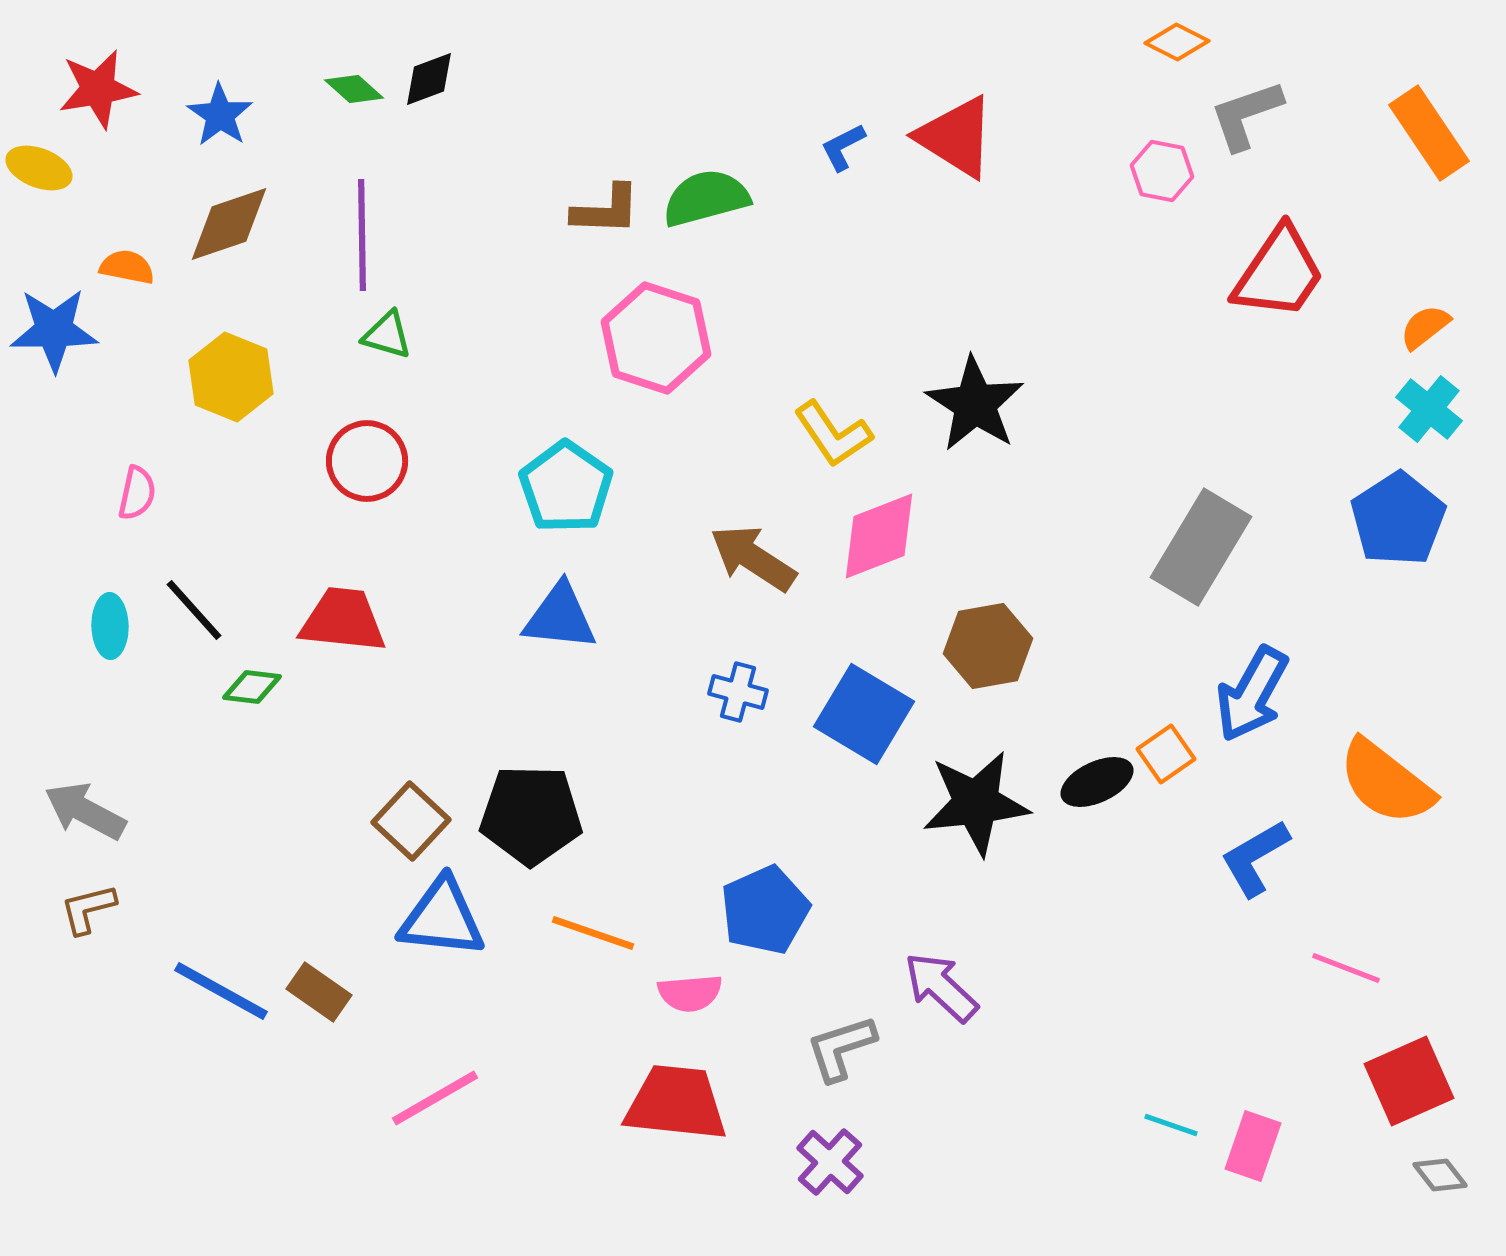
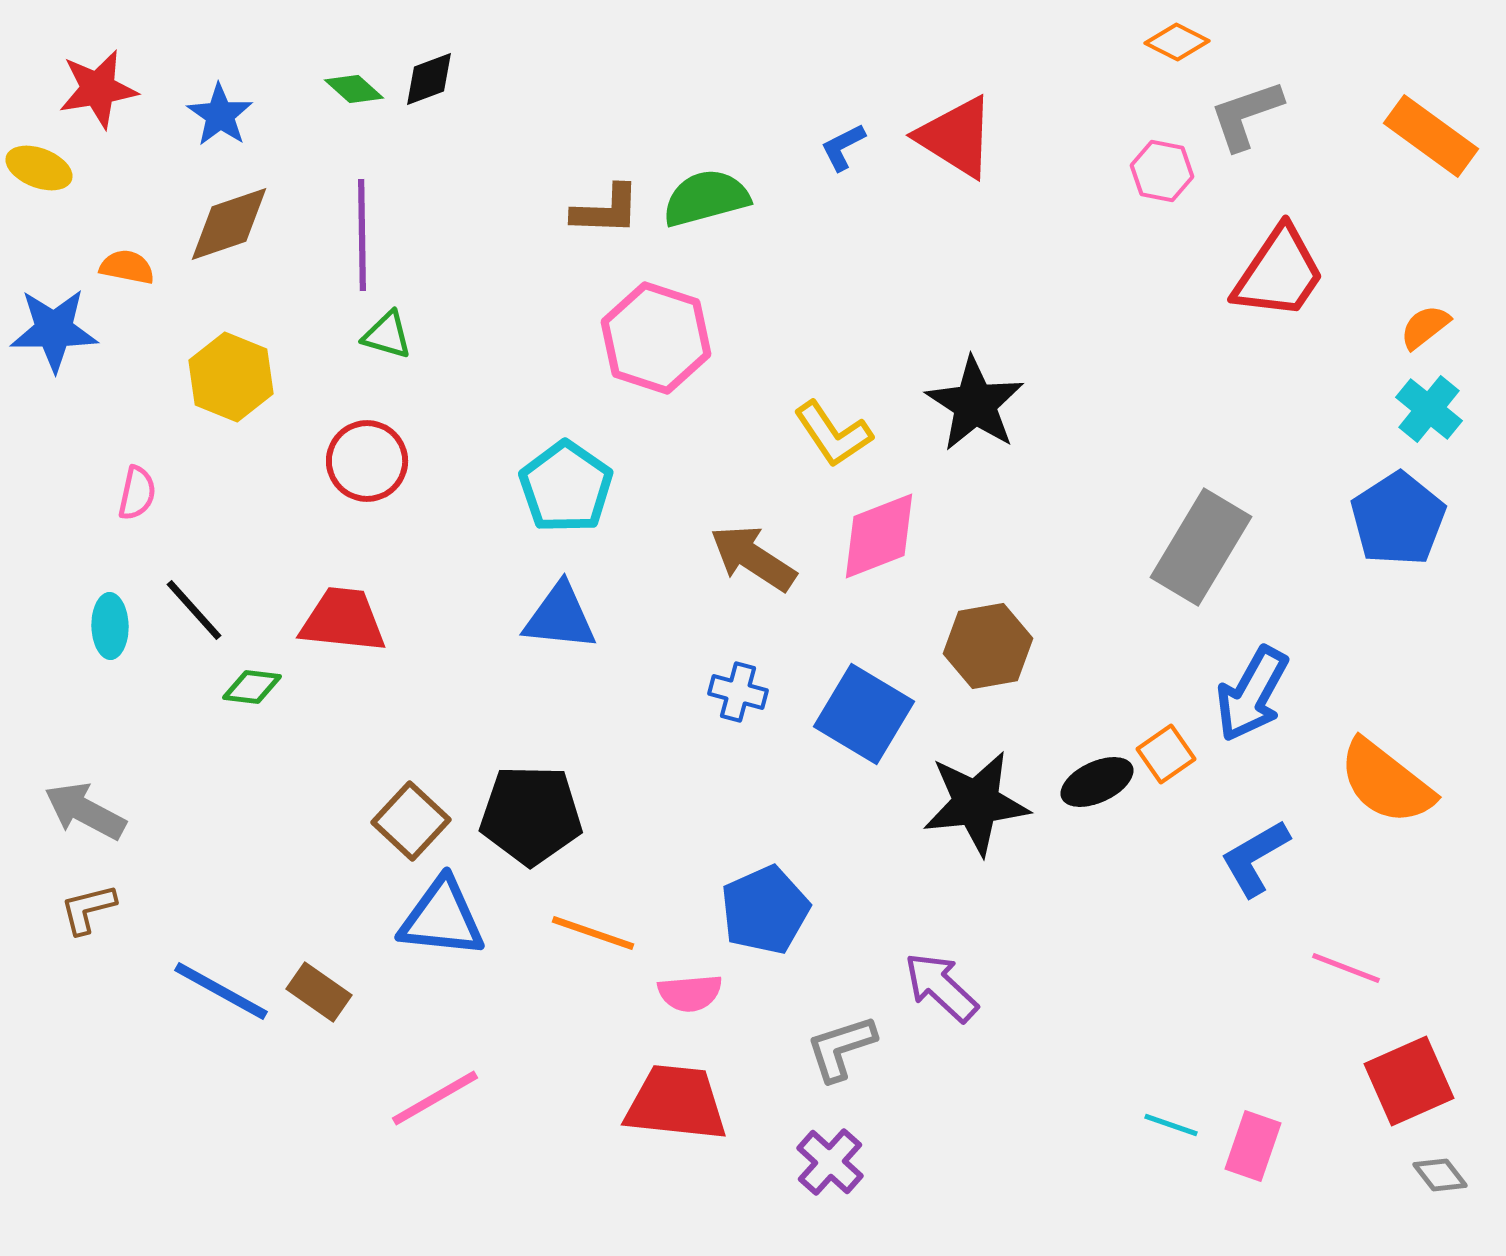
orange rectangle at (1429, 133): moved 2 px right, 3 px down; rotated 20 degrees counterclockwise
